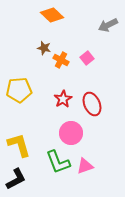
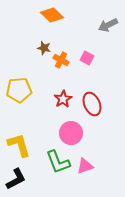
pink square: rotated 24 degrees counterclockwise
